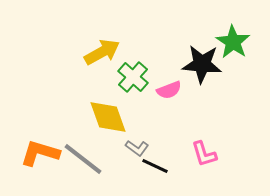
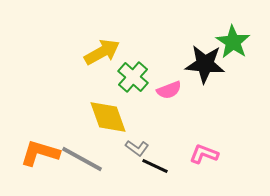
black star: moved 3 px right
pink L-shape: rotated 128 degrees clockwise
gray line: moved 1 px left; rotated 9 degrees counterclockwise
